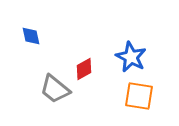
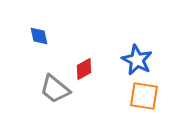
blue diamond: moved 8 px right
blue star: moved 6 px right, 3 px down
orange square: moved 5 px right
